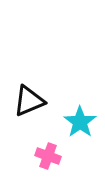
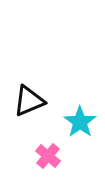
pink cross: rotated 20 degrees clockwise
